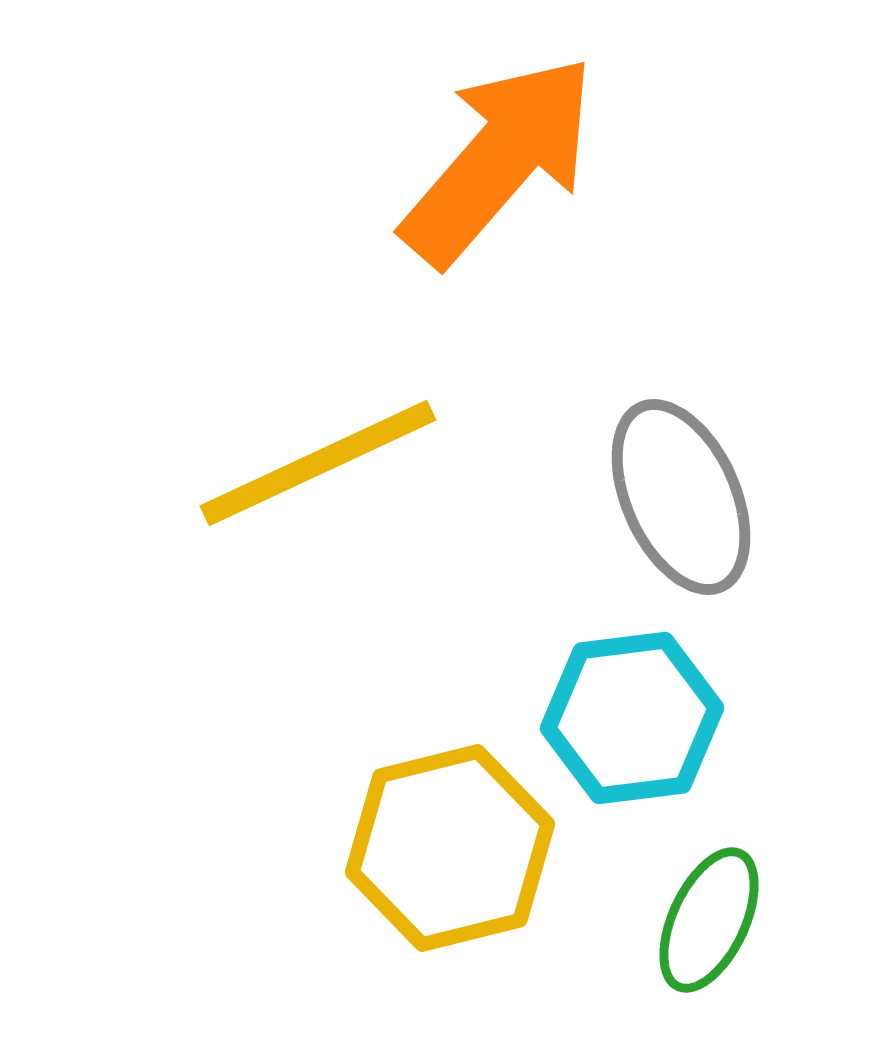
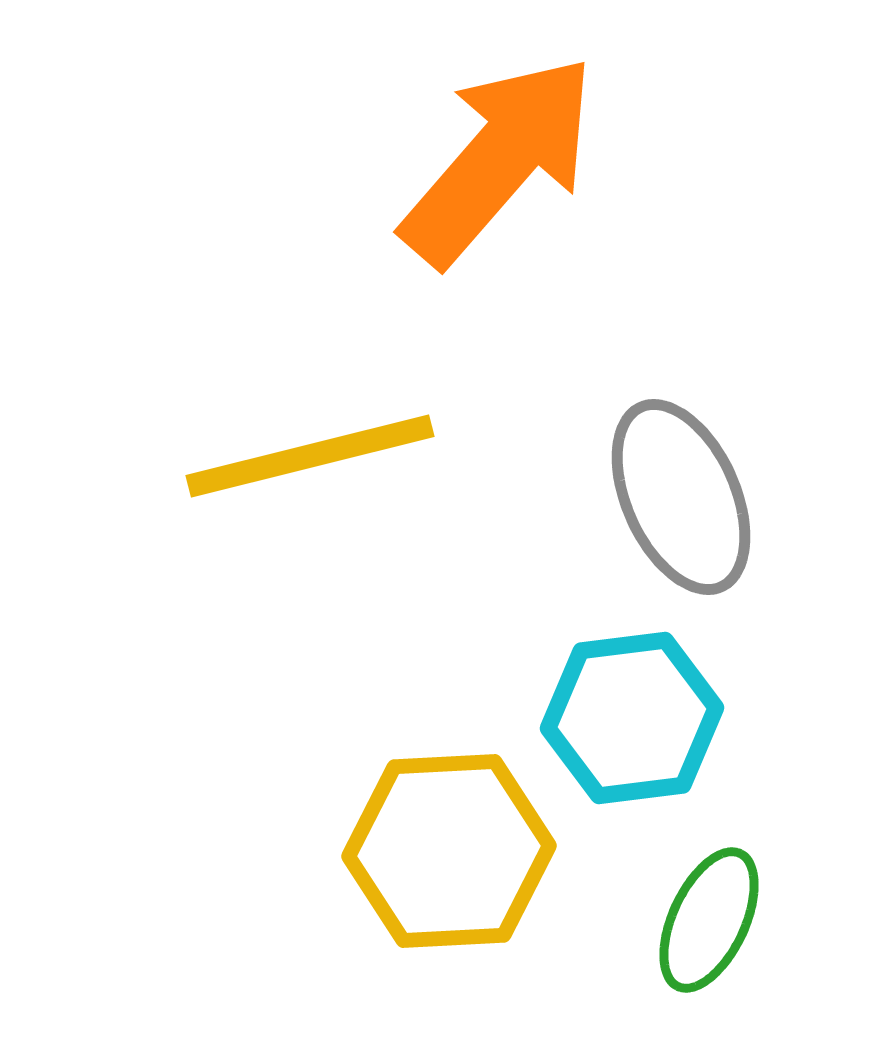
yellow line: moved 8 px left, 7 px up; rotated 11 degrees clockwise
yellow hexagon: moved 1 px left, 3 px down; rotated 11 degrees clockwise
